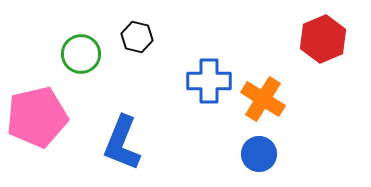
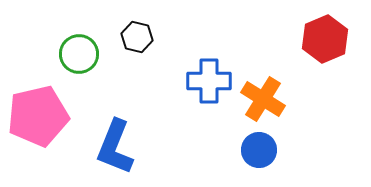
red hexagon: moved 2 px right
green circle: moved 2 px left
pink pentagon: moved 1 px right, 1 px up
blue L-shape: moved 7 px left, 4 px down
blue circle: moved 4 px up
